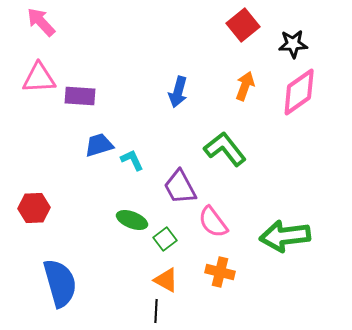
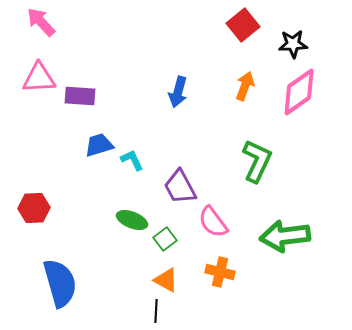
green L-shape: moved 32 px right, 12 px down; rotated 63 degrees clockwise
